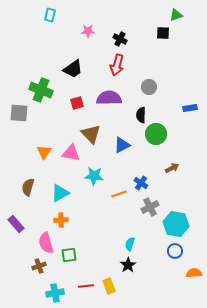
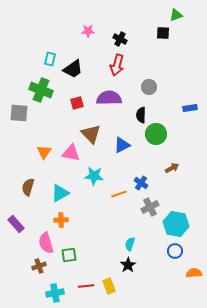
cyan rectangle: moved 44 px down
